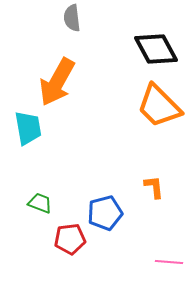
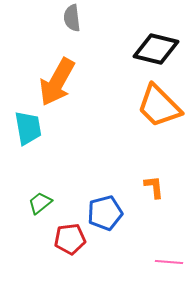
black diamond: rotated 48 degrees counterclockwise
green trapezoid: rotated 60 degrees counterclockwise
